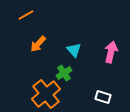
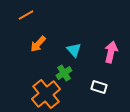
white rectangle: moved 4 px left, 10 px up
